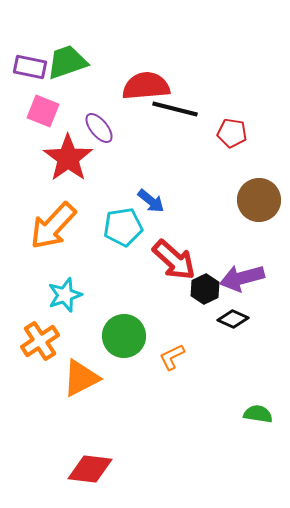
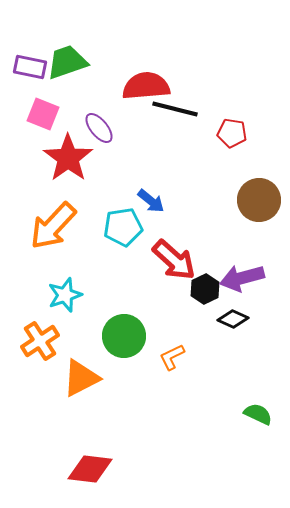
pink square: moved 3 px down
green semicircle: rotated 16 degrees clockwise
